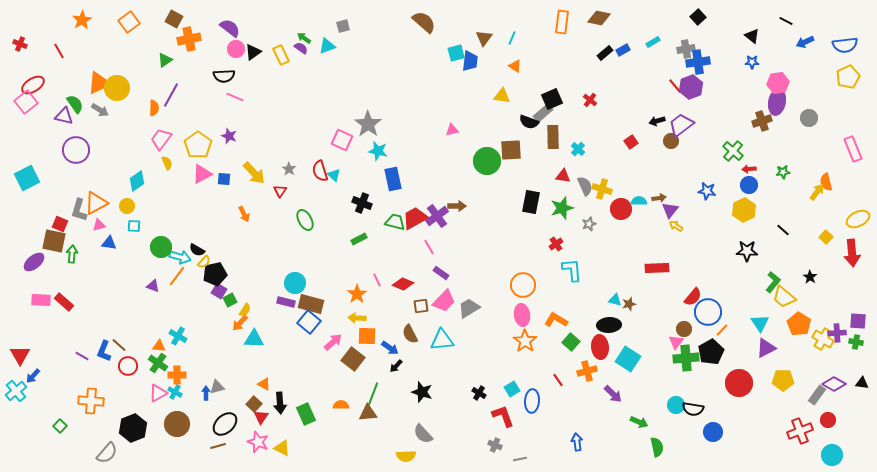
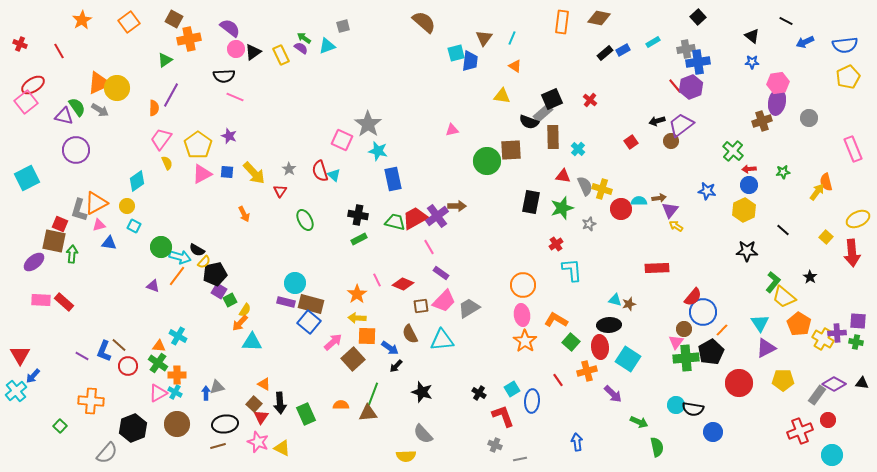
green semicircle at (75, 104): moved 2 px right, 3 px down
blue square at (224, 179): moved 3 px right, 7 px up
black cross at (362, 203): moved 4 px left, 12 px down; rotated 12 degrees counterclockwise
cyan square at (134, 226): rotated 24 degrees clockwise
blue circle at (708, 312): moved 5 px left
cyan triangle at (254, 339): moved 2 px left, 3 px down
brown square at (353, 359): rotated 10 degrees clockwise
black ellipse at (225, 424): rotated 35 degrees clockwise
